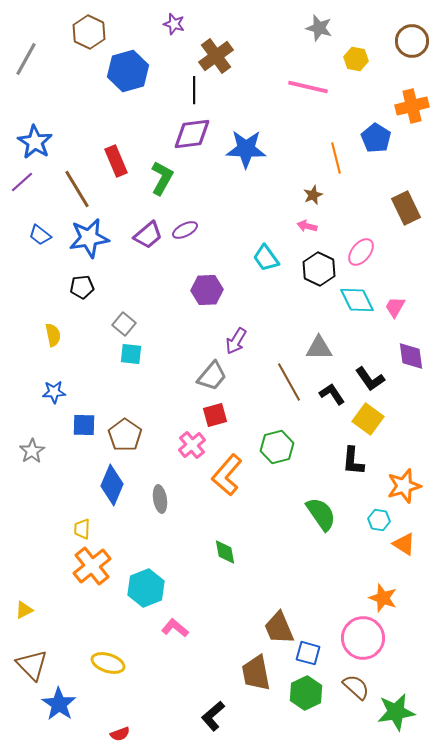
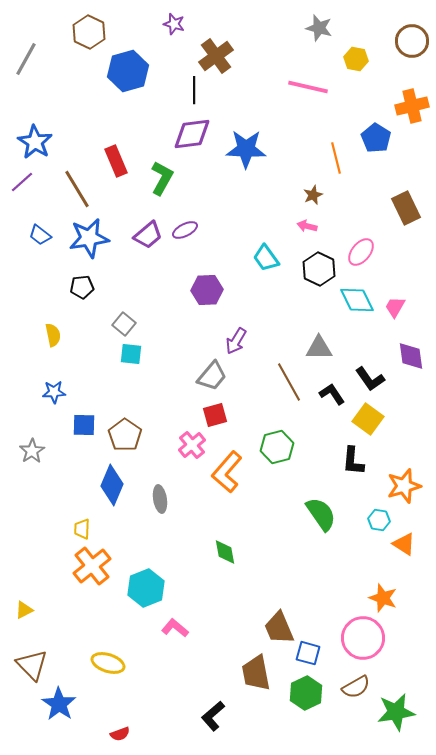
orange L-shape at (227, 475): moved 3 px up
brown semicircle at (356, 687): rotated 108 degrees clockwise
